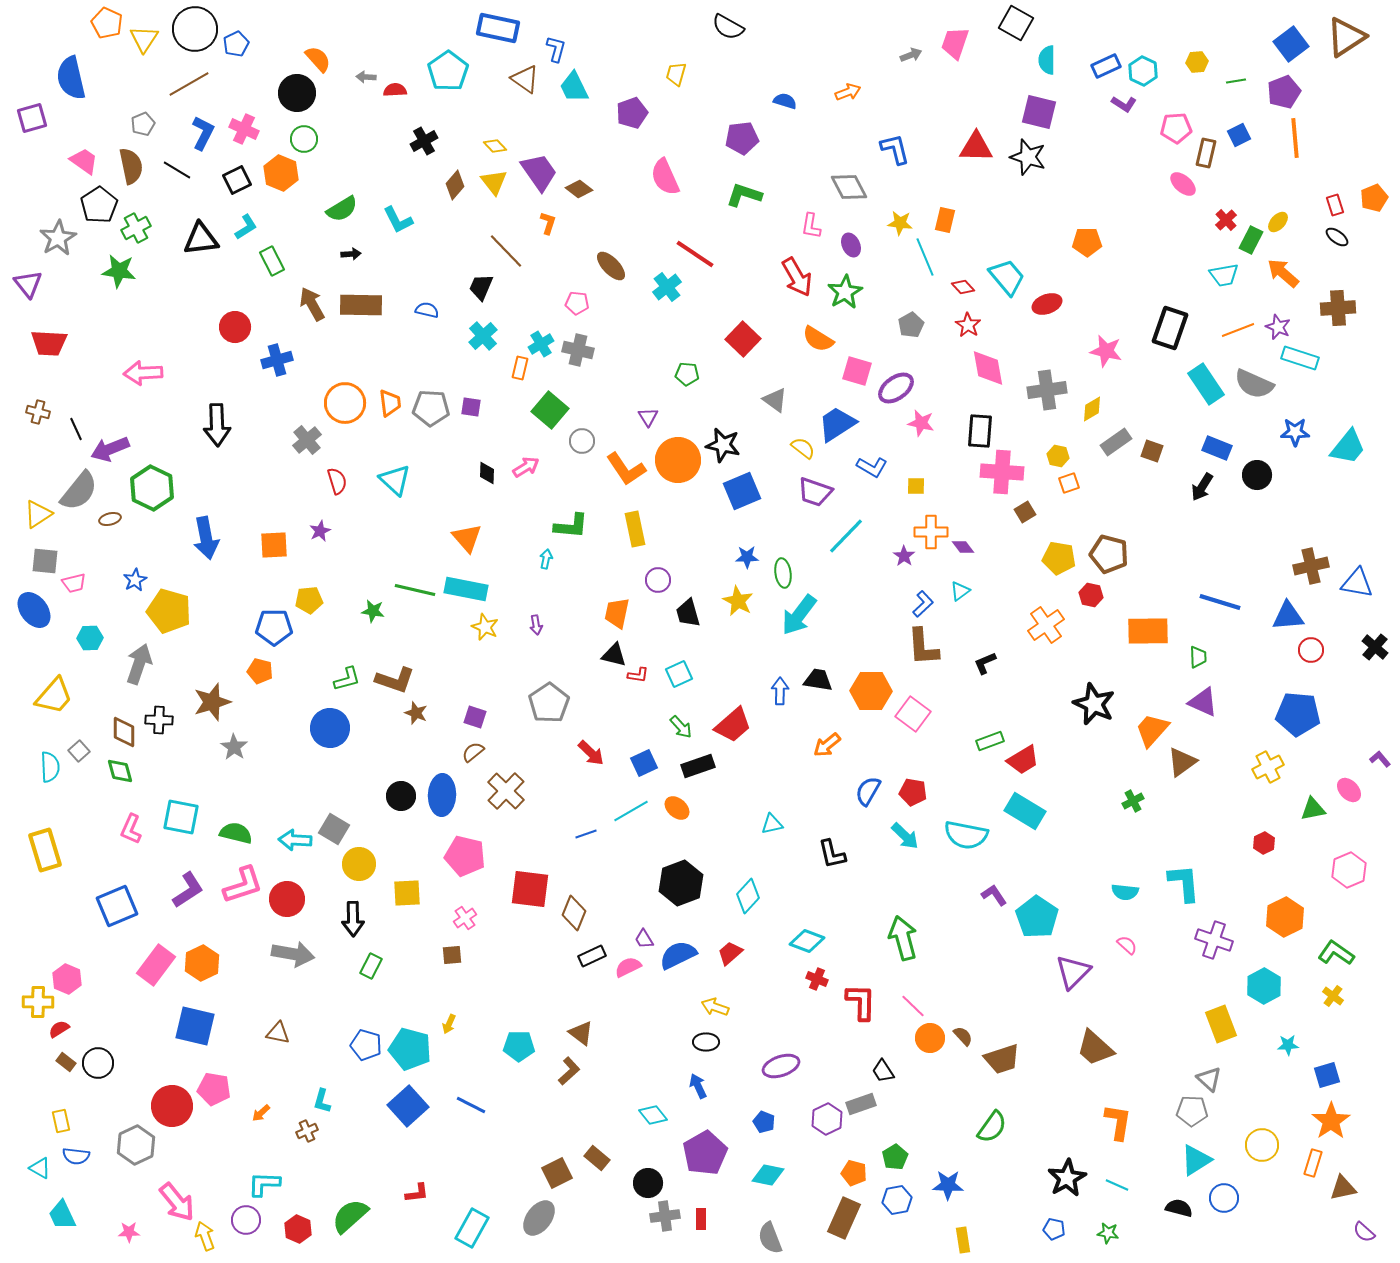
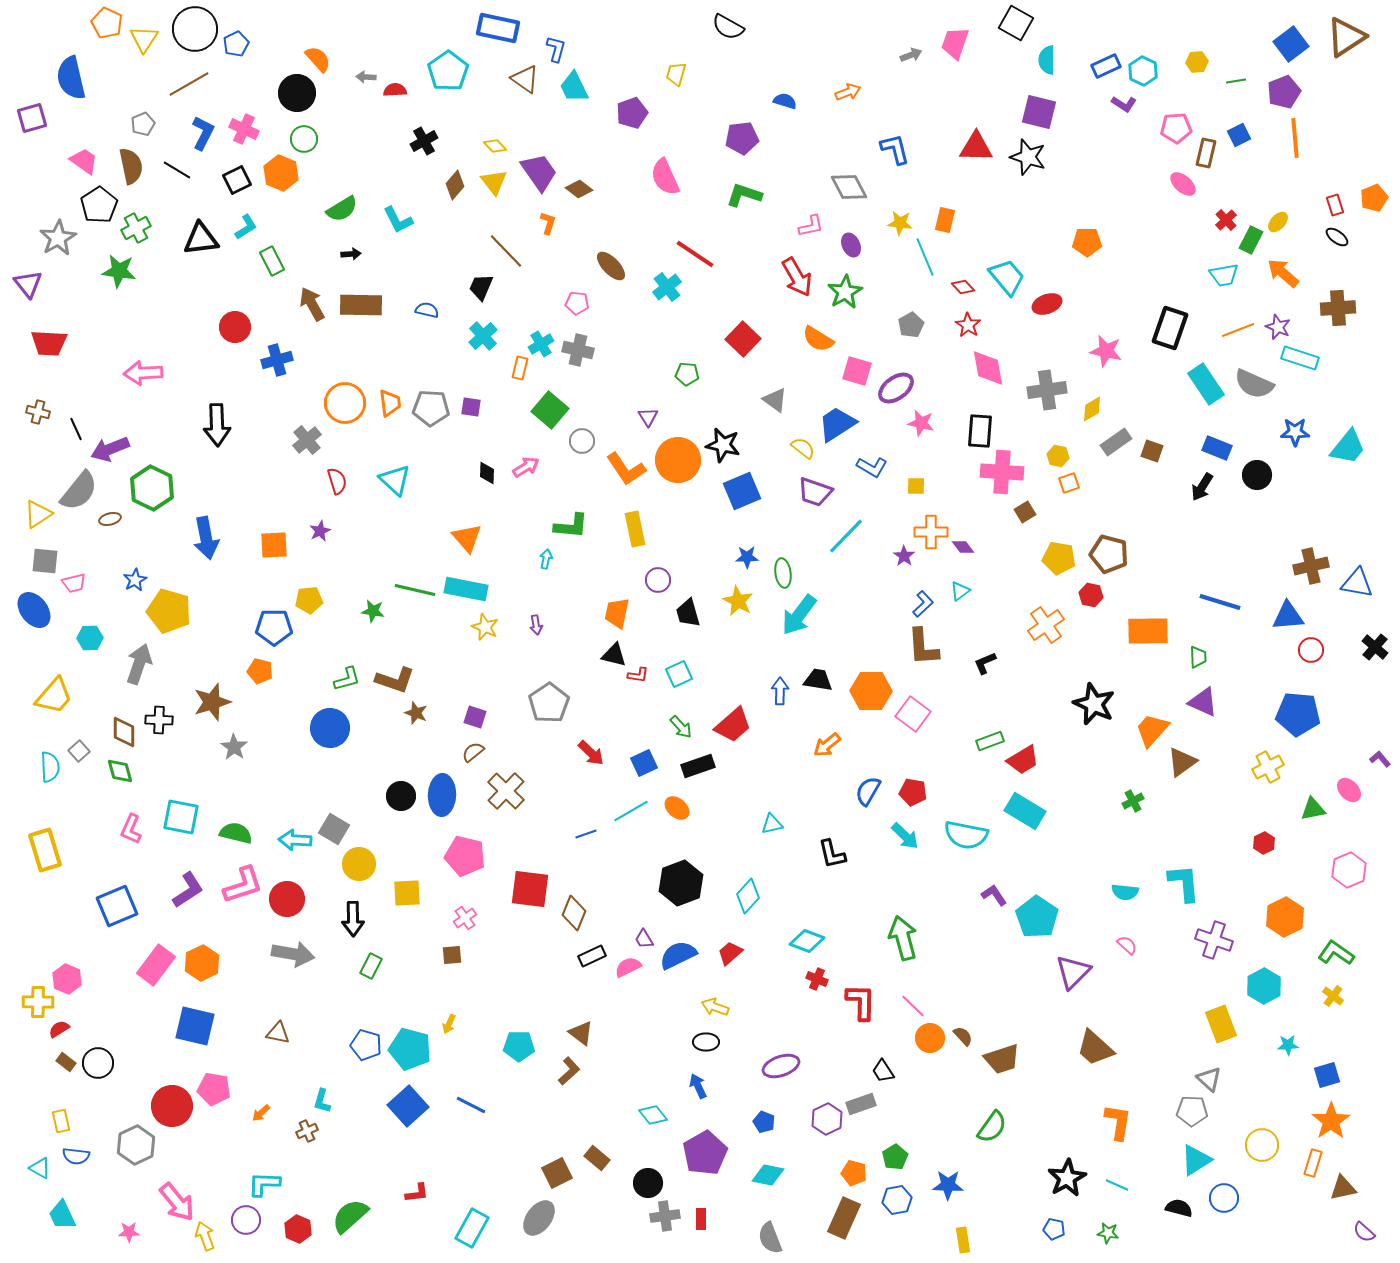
pink L-shape at (811, 226): rotated 112 degrees counterclockwise
